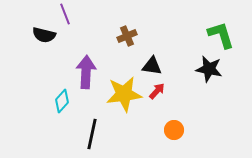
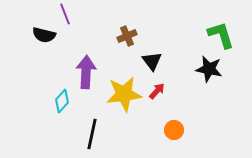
black triangle: moved 5 px up; rotated 45 degrees clockwise
